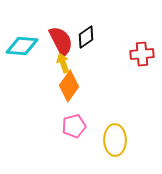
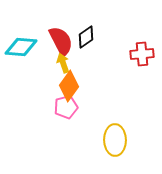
cyan diamond: moved 1 px left, 1 px down
pink pentagon: moved 8 px left, 19 px up
